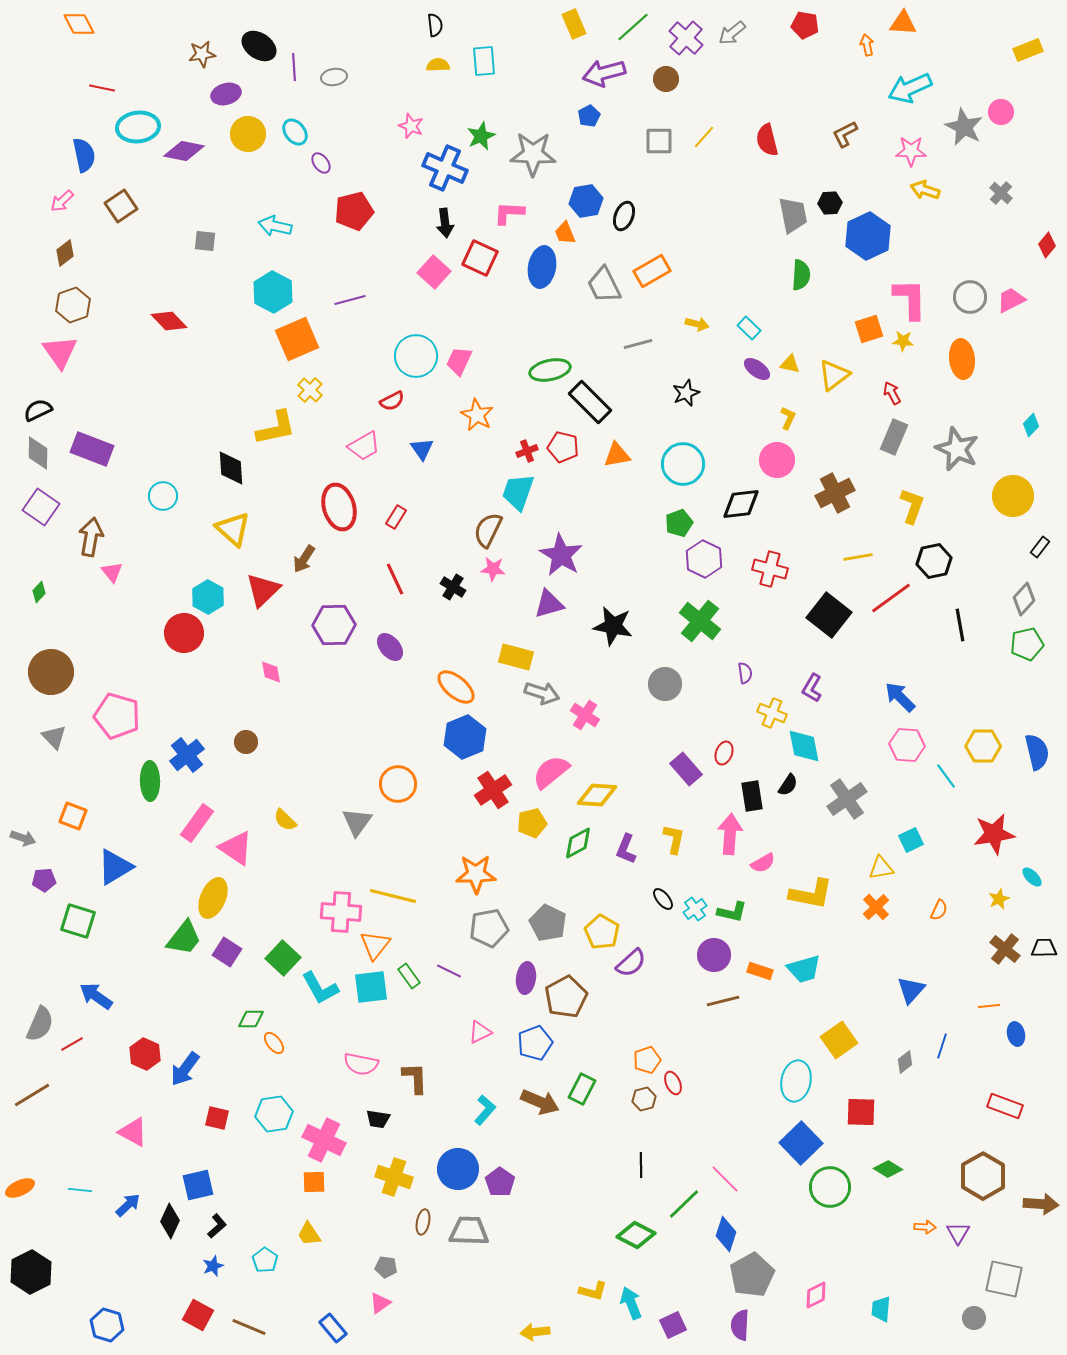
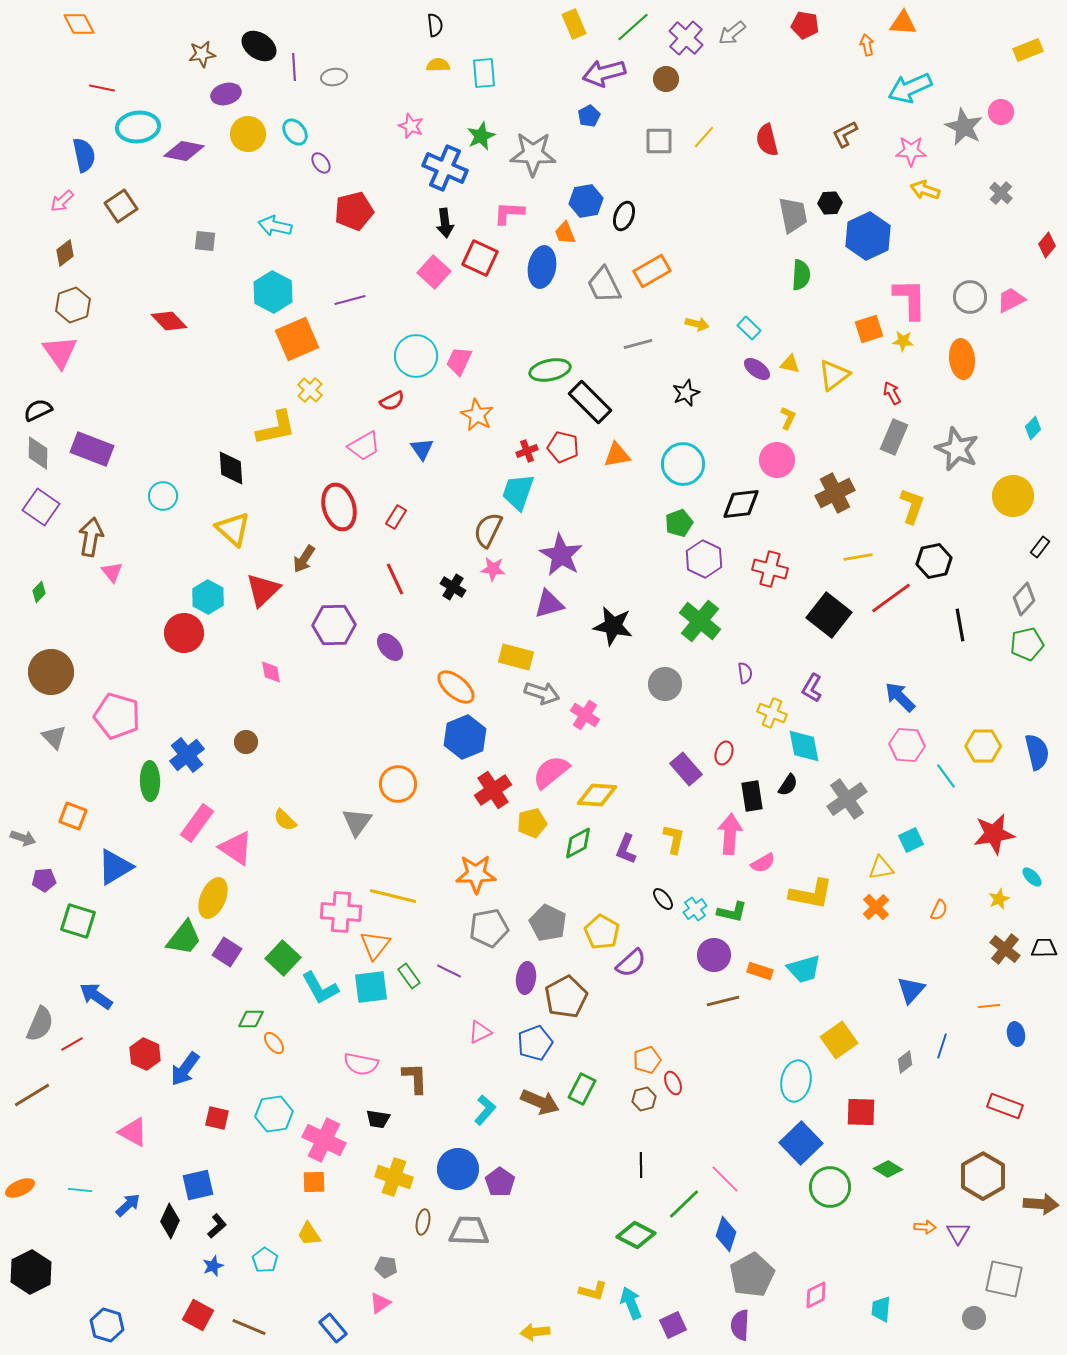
cyan rectangle at (484, 61): moved 12 px down
cyan diamond at (1031, 425): moved 2 px right, 3 px down
